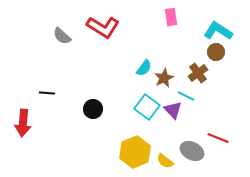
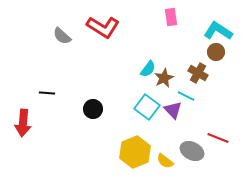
cyan semicircle: moved 4 px right, 1 px down
brown cross: rotated 24 degrees counterclockwise
